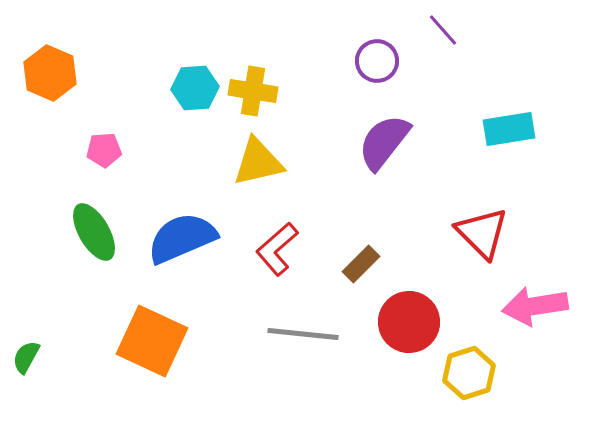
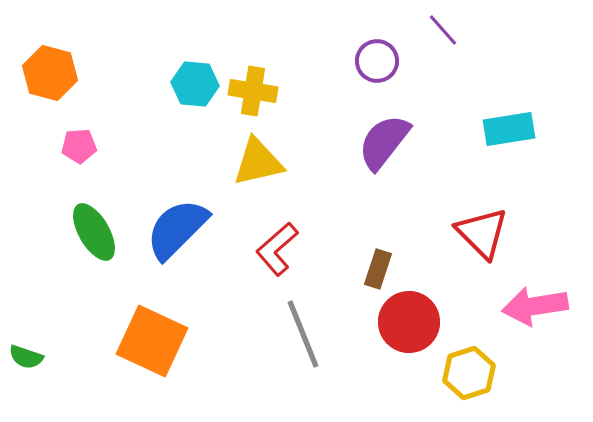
orange hexagon: rotated 8 degrees counterclockwise
cyan hexagon: moved 4 px up; rotated 9 degrees clockwise
pink pentagon: moved 25 px left, 4 px up
blue semicircle: moved 5 px left, 9 px up; rotated 22 degrees counterclockwise
brown rectangle: moved 17 px right, 5 px down; rotated 27 degrees counterclockwise
gray line: rotated 62 degrees clockwise
green semicircle: rotated 100 degrees counterclockwise
